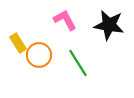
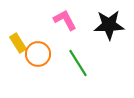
black star: rotated 12 degrees counterclockwise
orange circle: moved 1 px left, 1 px up
